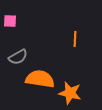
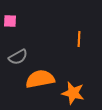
orange line: moved 4 px right
orange semicircle: rotated 20 degrees counterclockwise
orange star: moved 3 px right
